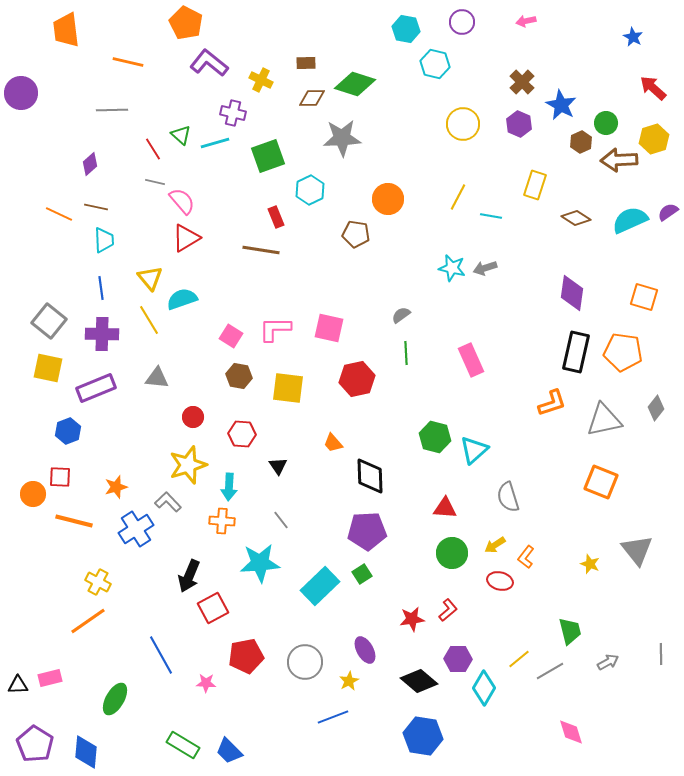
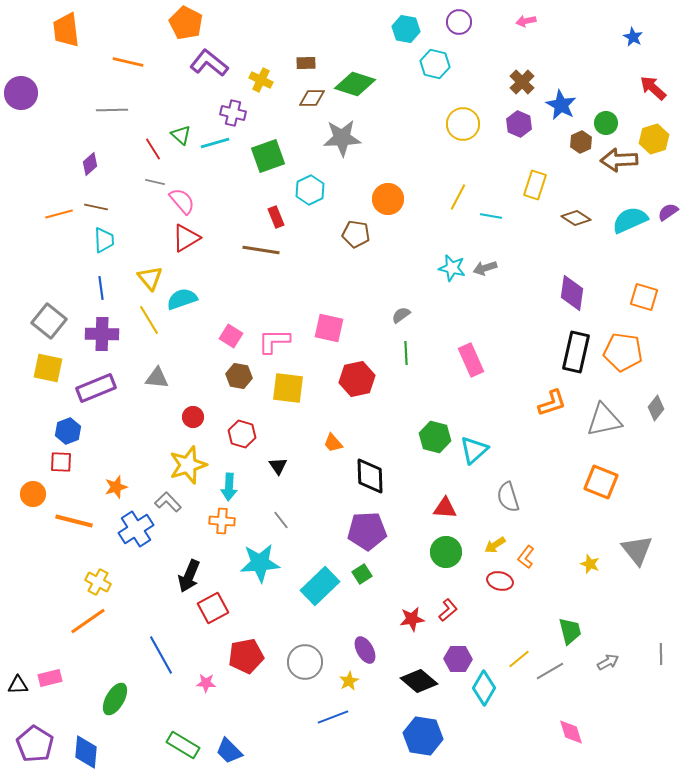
purple circle at (462, 22): moved 3 px left
orange line at (59, 214): rotated 40 degrees counterclockwise
pink L-shape at (275, 329): moved 1 px left, 12 px down
red hexagon at (242, 434): rotated 12 degrees clockwise
red square at (60, 477): moved 1 px right, 15 px up
green circle at (452, 553): moved 6 px left, 1 px up
